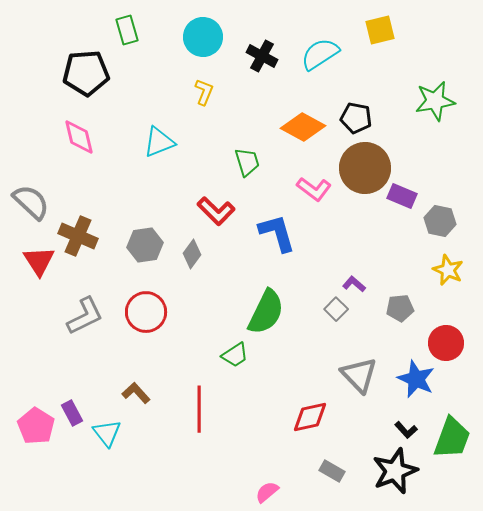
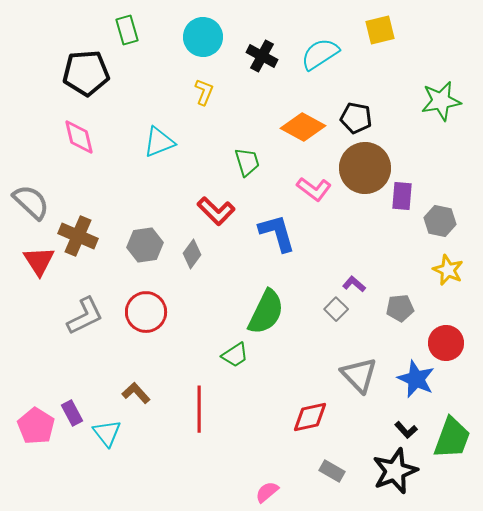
green star at (435, 101): moved 6 px right
purple rectangle at (402, 196): rotated 72 degrees clockwise
